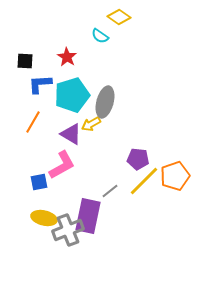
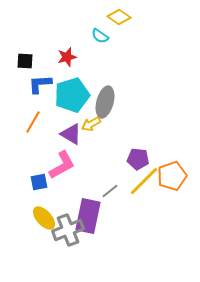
red star: rotated 24 degrees clockwise
orange pentagon: moved 3 px left
yellow ellipse: rotated 35 degrees clockwise
